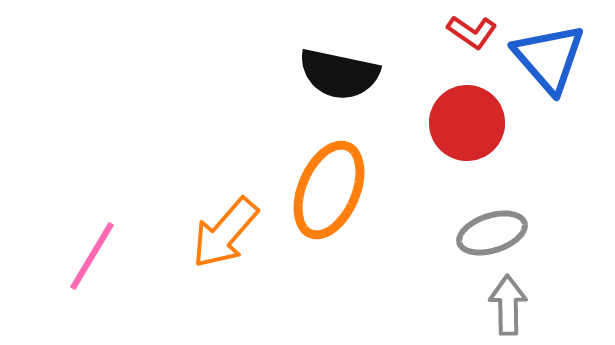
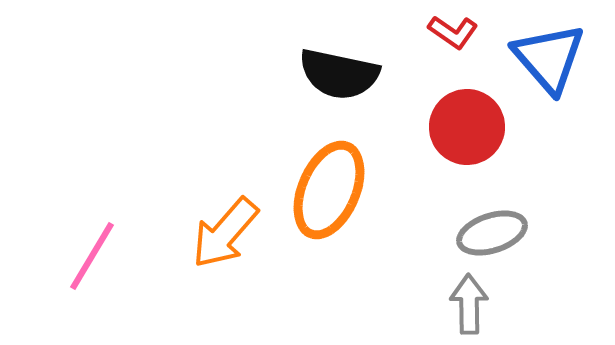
red L-shape: moved 19 px left
red circle: moved 4 px down
gray arrow: moved 39 px left, 1 px up
